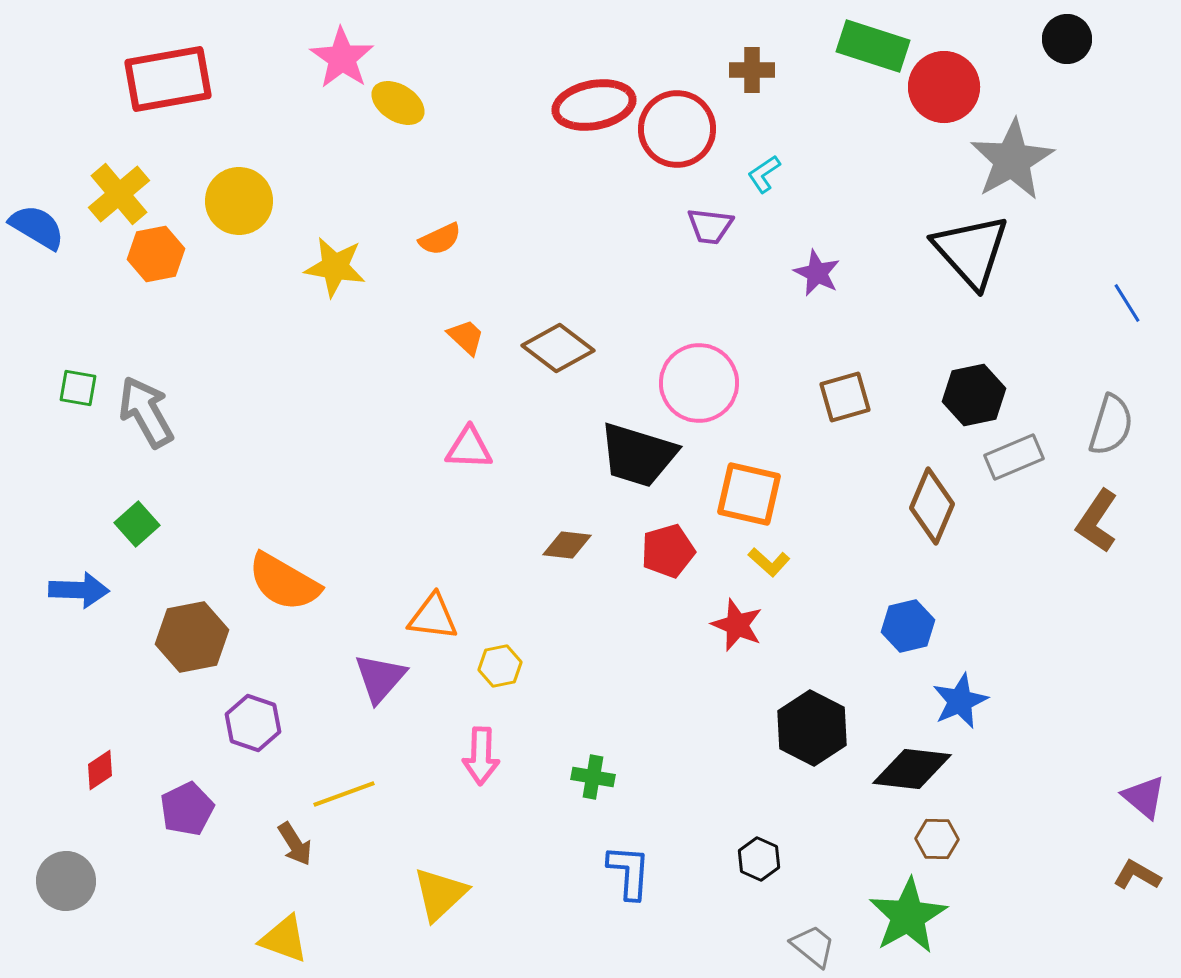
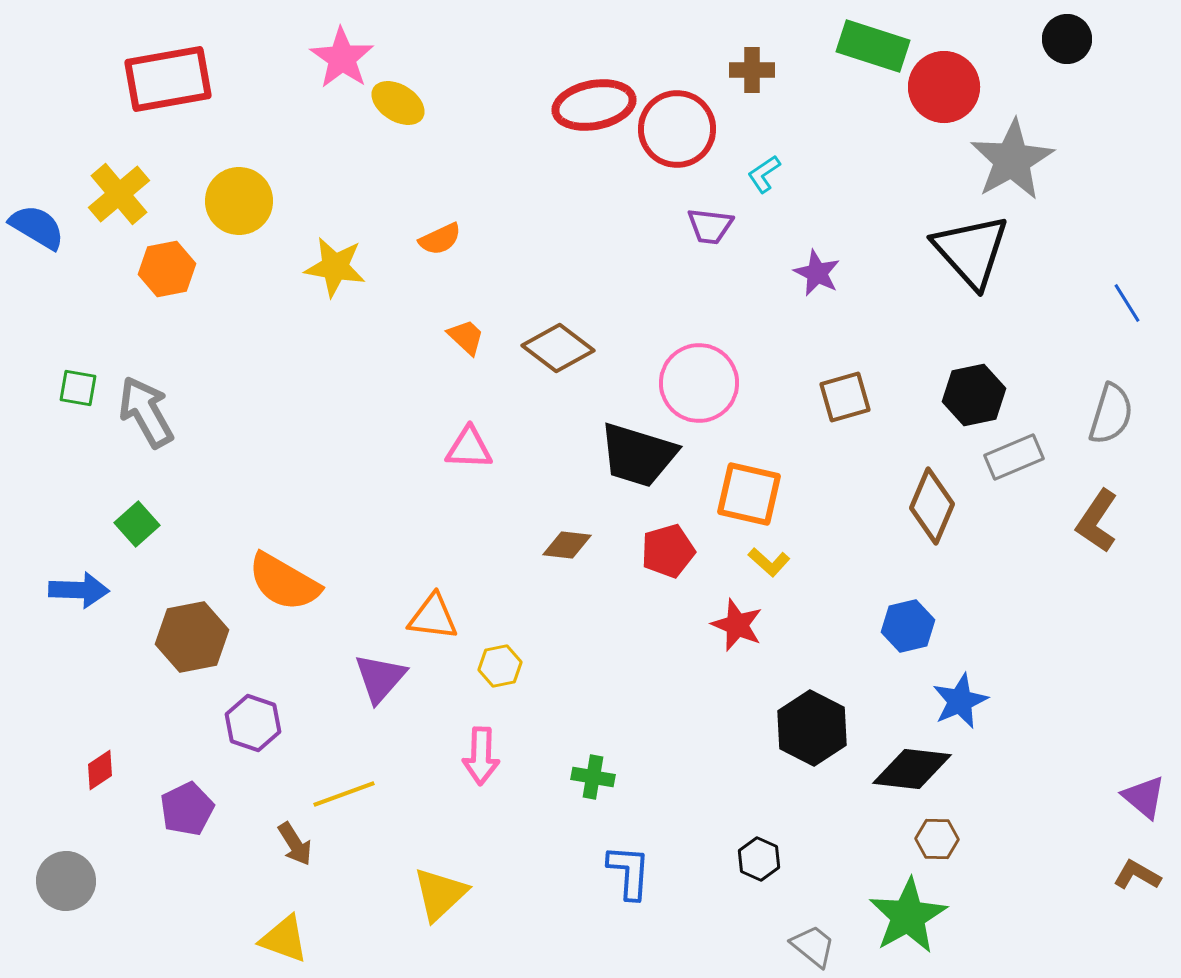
orange hexagon at (156, 254): moved 11 px right, 15 px down
gray semicircle at (1111, 425): moved 11 px up
